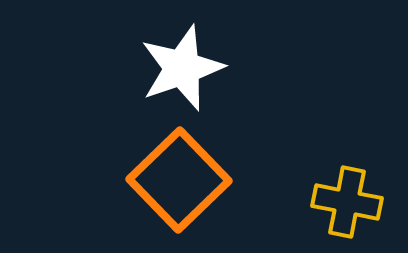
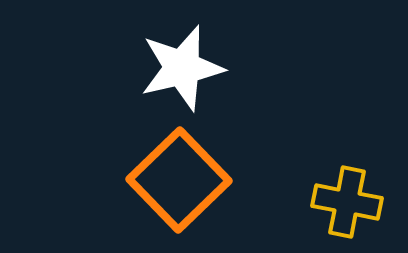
white star: rotated 6 degrees clockwise
